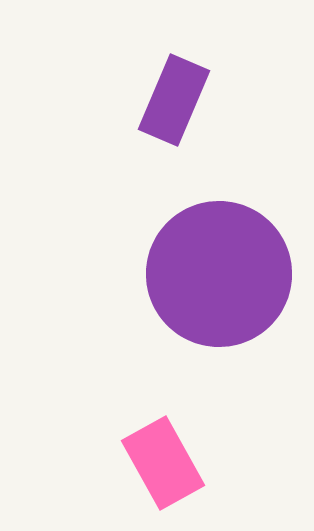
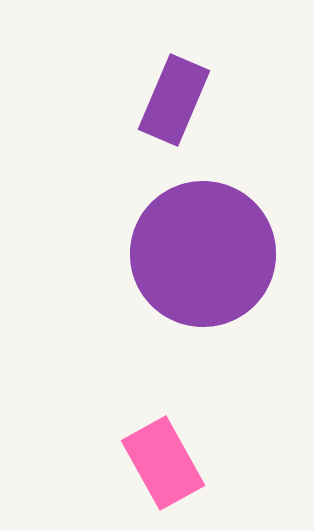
purple circle: moved 16 px left, 20 px up
